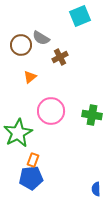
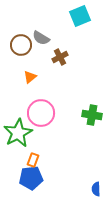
pink circle: moved 10 px left, 2 px down
